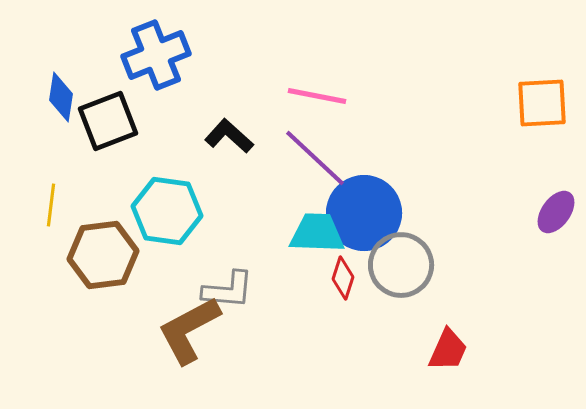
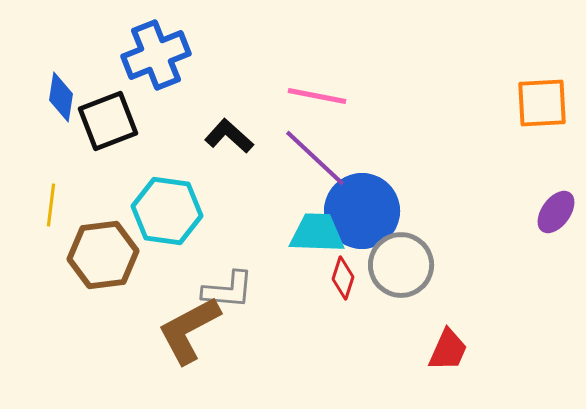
blue circle: moved 2 px left, 2 px up
